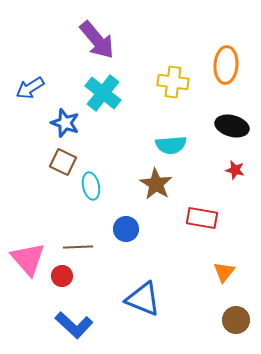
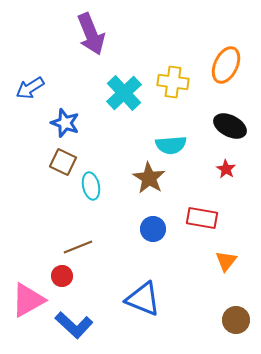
purple arrow: moved 6 px left, 6 px up; rotated 18 degrees clockwise
orange ellipse: rotated 21 degrees clockwise
cyan cross: moved 21 px right; rotated 9 degrees clockwise
black ellipse: moved 2 px left; rotated 12 degrees clockwise
red star: moved 9 px left, 1 px up; rotated 18 degrees clockwise
brown star: moved 7 px left, 6 px up
blue circle: moved 27 px right
brown line: rotated 20 degrees counterclockwise
pink triangle: moved 41 px down; rotated 42 degrees clockwise
orange triangle: moved 2 px right, 11 px up
